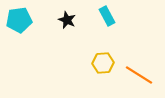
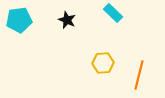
cyan rectangle: moved 6 px right, 3 px up; rotated 18 degrees counterclockwise
orange line: rotated 72 degrees clockwise
